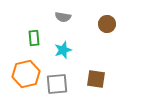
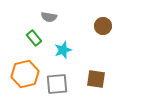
gray semicircle: moved 14 px left
brown circle: moved 4 px left, 2 px down
green rectangle: rotated 35 degrees counterclockwise
orange hexagon: moved 1 px left
